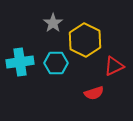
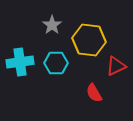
gray star: moved 1 px left, 2 px down
yellow hexagon: moved 4 px right; rotated 20 degrees counterclockwise
red triangle: moved 2 px right
red semicircle: rotated 78 degrees clockwise
